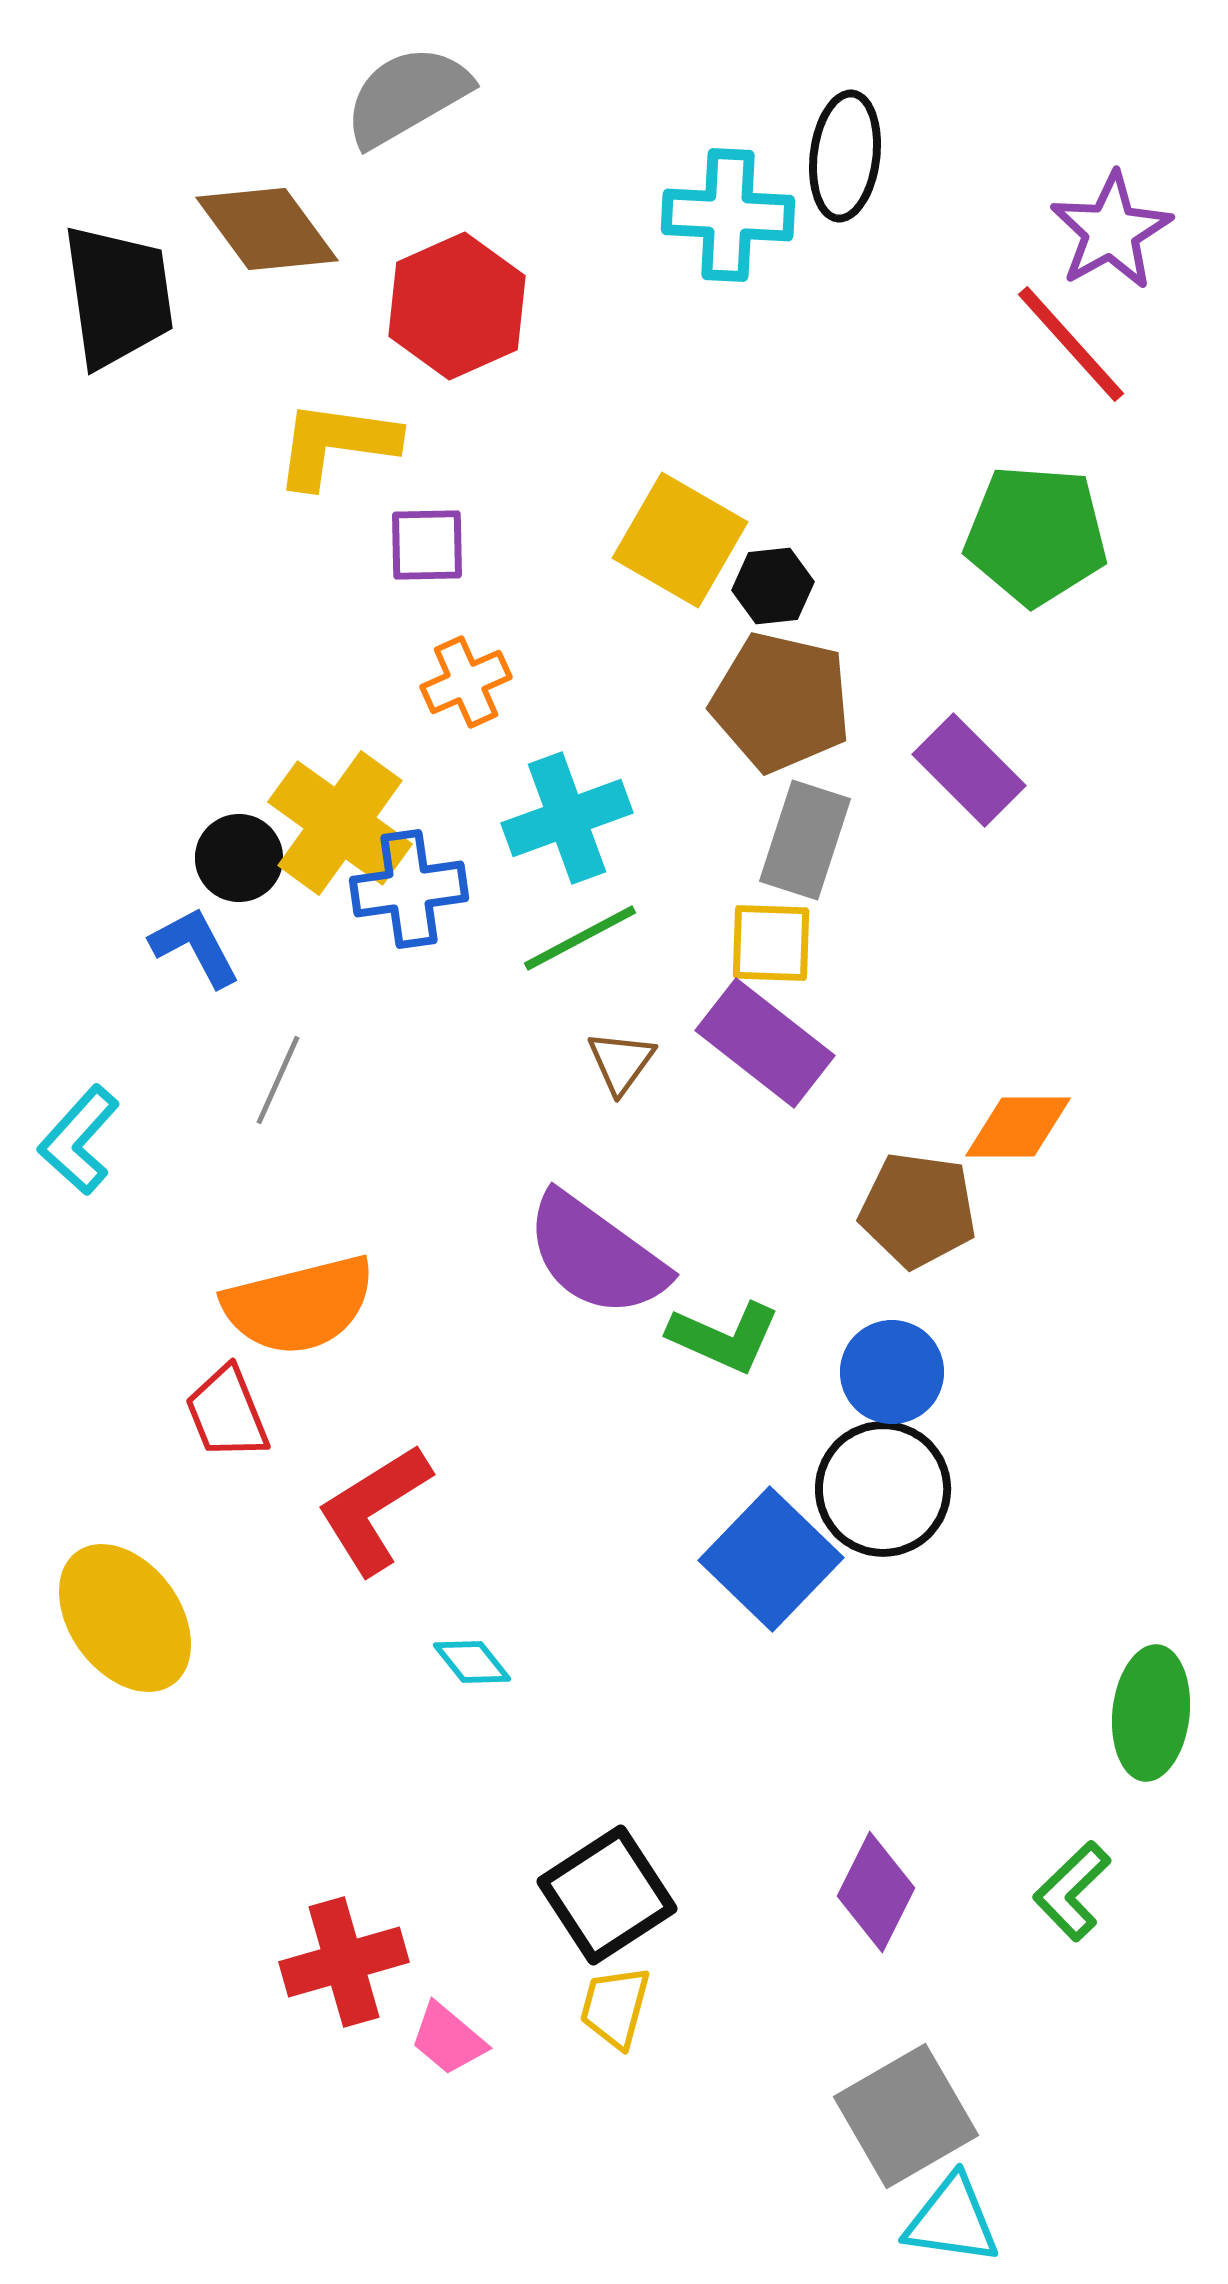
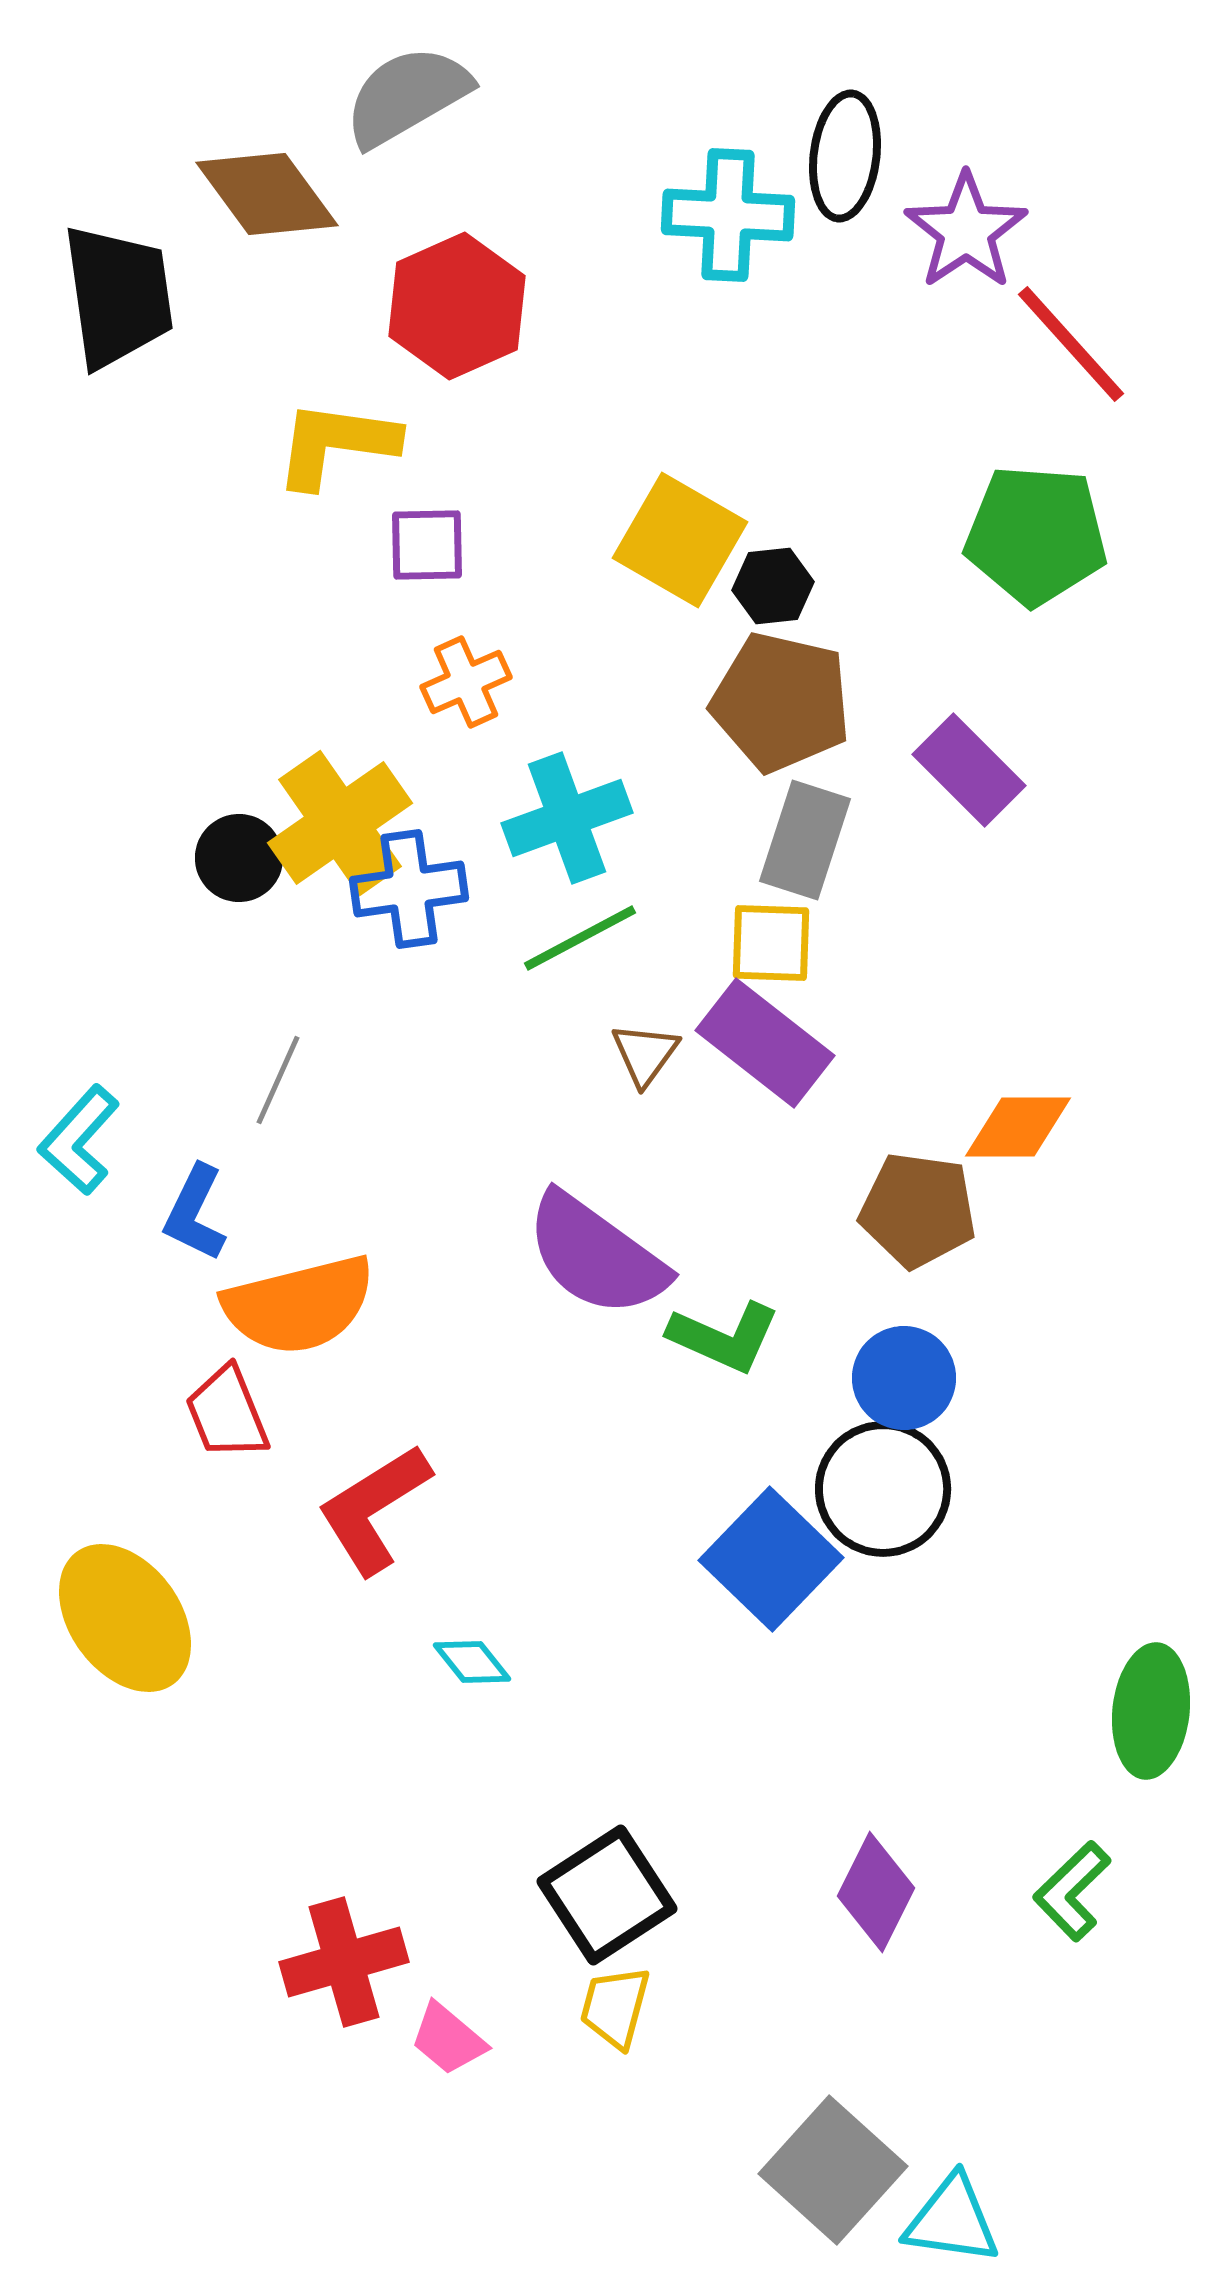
brown diamond at (267, 229): moved 35 px up
purple star at (1111, 231): moved 145 px left; rotated 5 degrees counterclockwise
yellow cross at (340, 823): rotated 19 degrees clockwise
blue L-shape at (195, 947): moved 266 px down; rotated 126 degrees counterclockwise
brown triangle at (621, 1062): moved 24 px right, 8 px up
blue circle at (892, 1372): moved 12 px right, 6 px down
green ellipse at (1151, 1713): moved 2 px up
gray square at (906, 2116): moved 73 px left, 54 px down; rotated 18 degrees counterclockwise
